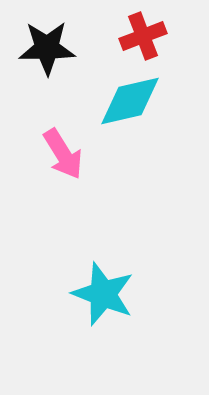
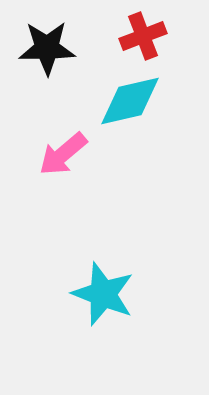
pink arrow: rotated 82 degrees clockwise
